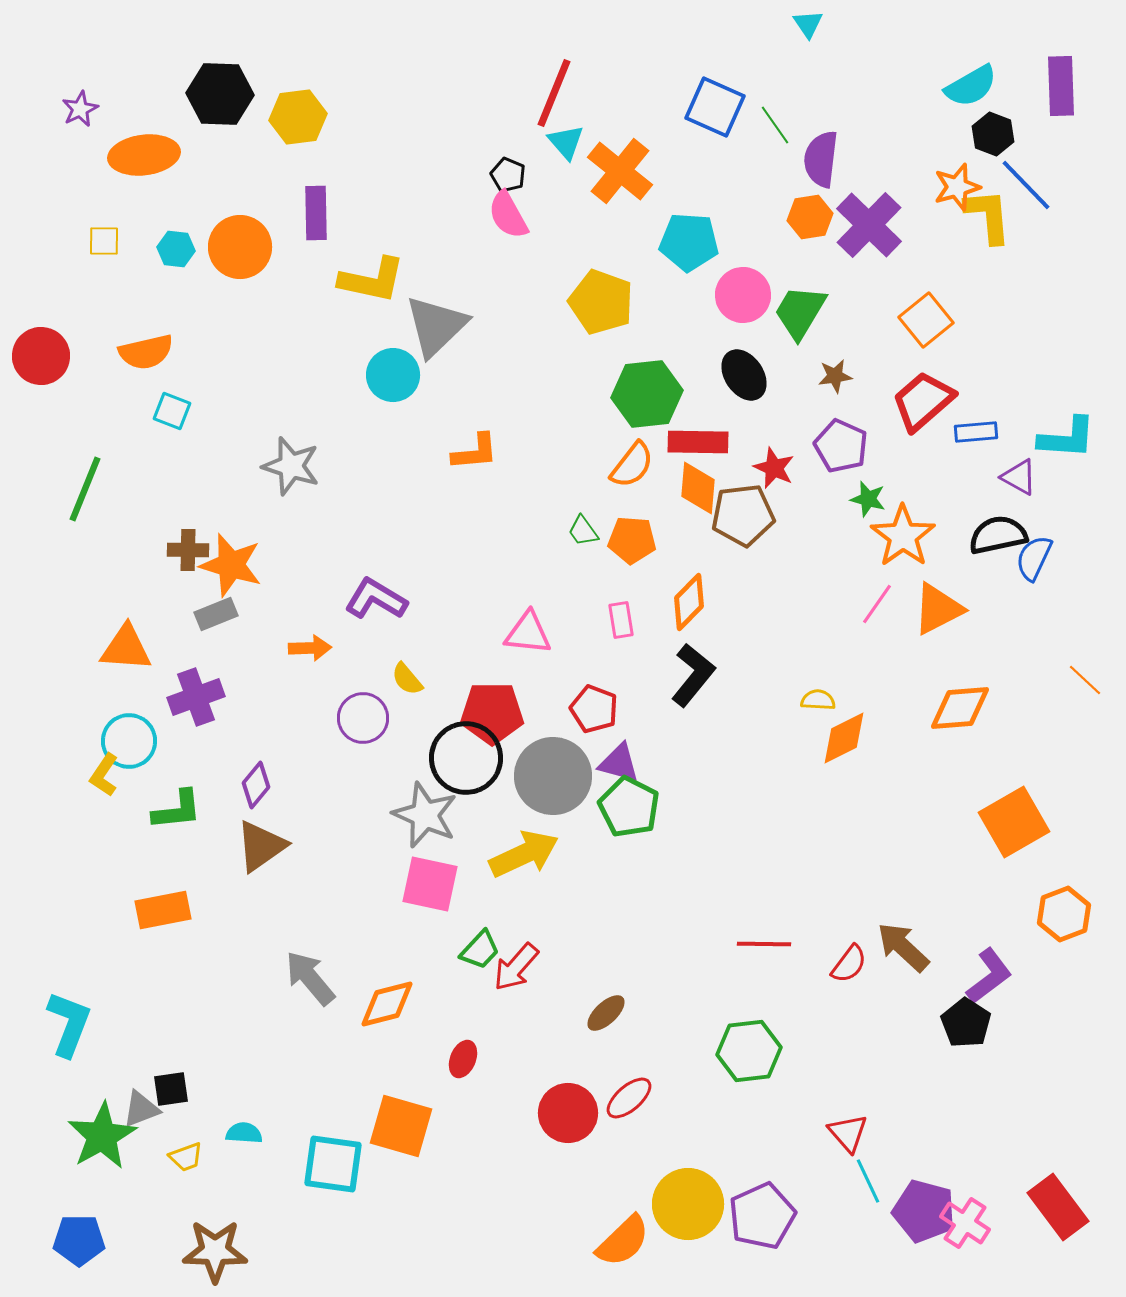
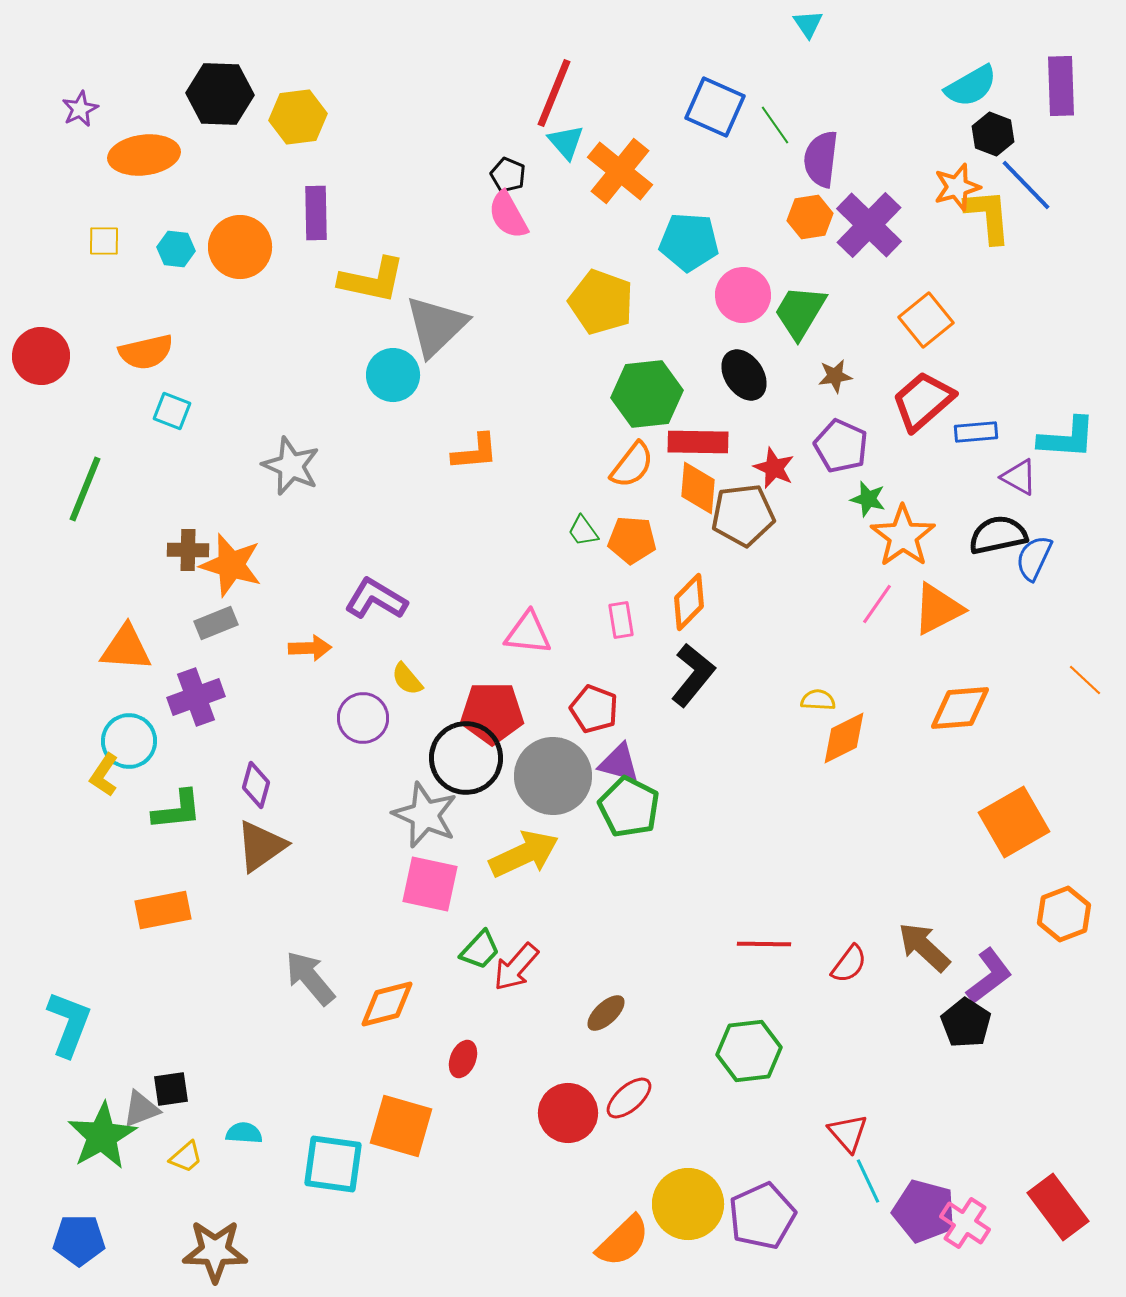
gray star at (291, 466): rotated 6 degrees clockwise
gray rectangle at (216, 614): moved 9 px down
purple diamond at (256, 785): rotated 24 degrees counterclockwise
brown arrow at (903, 947): moved 21 px right
yellow trapezoid at (186, 1157): rotated 21 degrees counterclockwise
